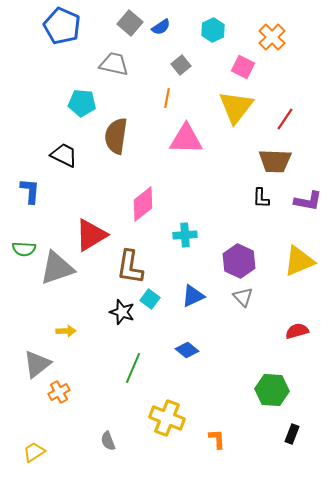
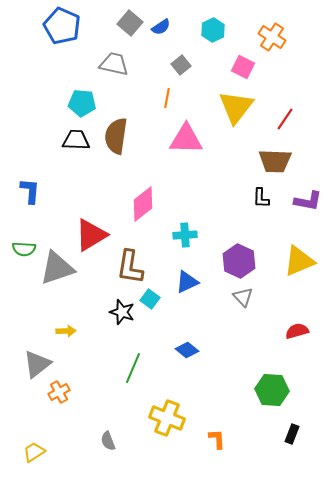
orange cross at (272, 37): rotated 12 degrees counterclockwise
black trapezoid at (64, 155): moved 12 px right, 15 px up; rotated 24 degrees counterclockwise
blue triangle at (193, 296): moved 6 px left, 14 px up
